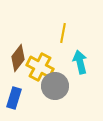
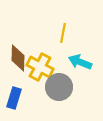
brown diamond: rotated 36 degrees counterclockwise
cyan arrow: rotated 55 degrees counterclockwise
gray circle: moved 4 px right, 1 px down
